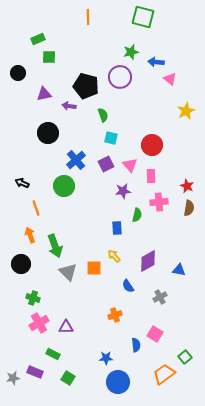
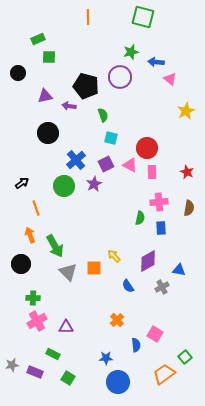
purple triangle at (44, 94): moved 1 px right, 2 px down
red circle at (152, 145): moved 5 px left, 3 px down
pink triangle at (130, 165): rotated 21 degrees counterclockwise
pink rectangle at (151, 176): moved 1 px right, 4 px up
black arrow at (22, 183): rotated 120 degrees clockwise
red star at (187, 186): moved 14 px up
purple star at (123, 191): moved 29 px left, 7 px up; rotated 21 degrees counterclockwise
green semicircle at (137, 215): moved 3 px right, 3 px down
blue rectangle at (117, 228): moved 44 px right
green arrow at (55, 246): rotated 10 degrees counterclockwise
gray cross at (160, 297): moved 2 px right, 10 px up
green cross at (33, 298): rotated 16 degrees counterclockwise
orange cross at (115, 315): moved 2 px right, 5 px down; rotated 24 degrees counterclockwise
pink cross at (39, 323): moved 2 px left, 2 px up
gray star at (13, 378): moved 1 px left, 13 px up
